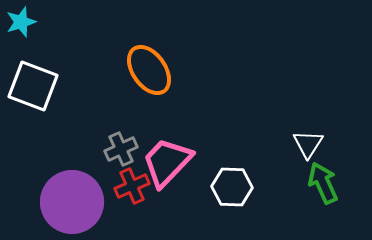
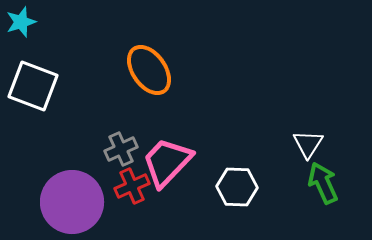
white hexagon: moved 5 px right
